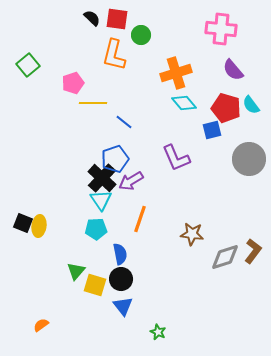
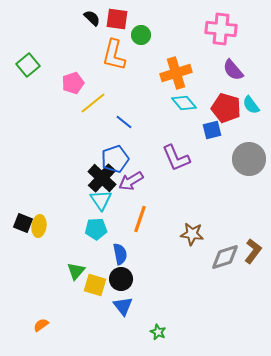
yellow line: rotated 40 degrees counterclockwise
